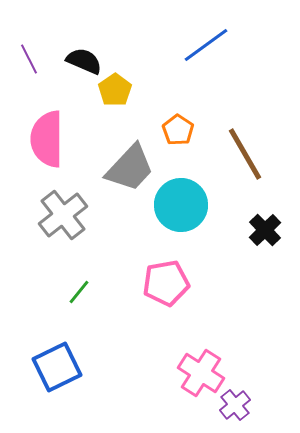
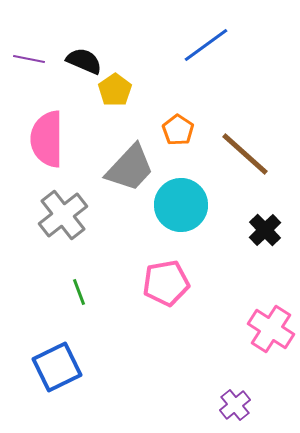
purple line: rotated 52 degrees counterclockwise
brown line: rotated 18 degrees counterclockwise
green line: rotated 60 degrees counterclockwise
pink cross: moved 70 px right, 44 px up
